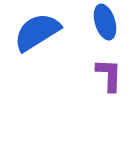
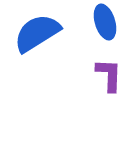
blue semicircle: moved 1 px down
